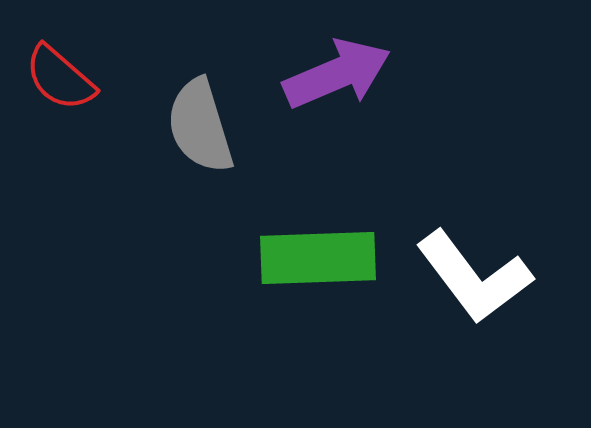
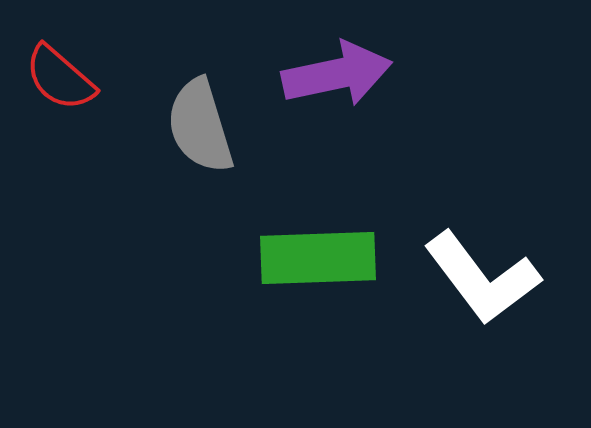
purple arrow: rotated 11 degrees clockwise
white L-shape: moved 8 px right, 1 px down
